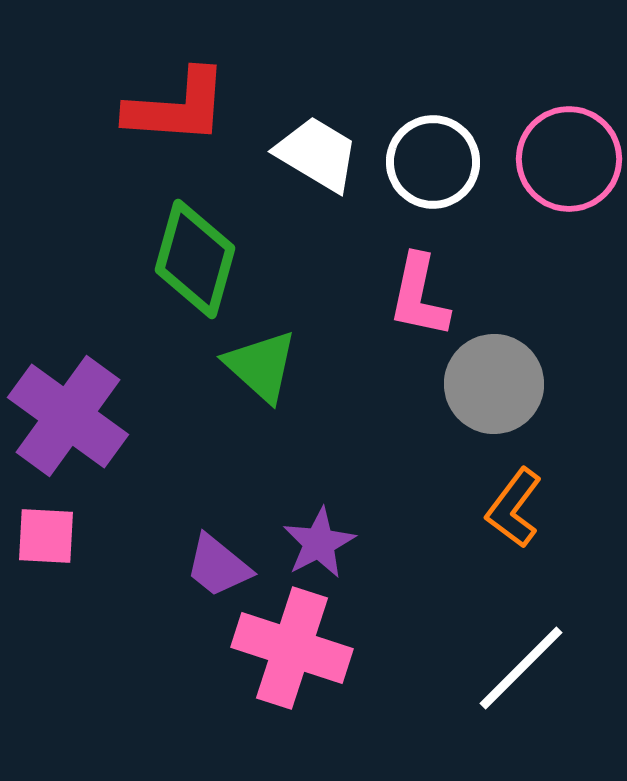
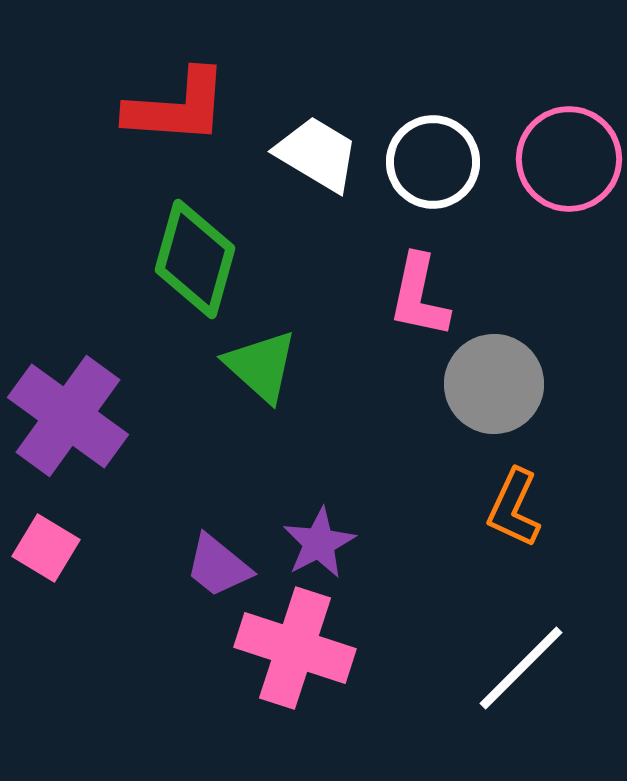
orange L-shape: rotated 12 degrees counterclockwise
pink square: moved 12 px down; rotated 28 degrees clockwise
pink cross: moved 3 px right
